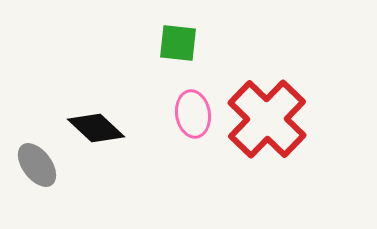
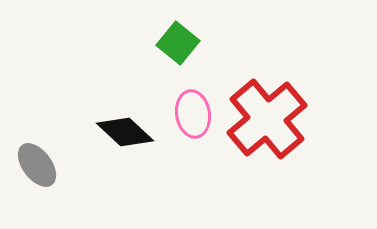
green square: rotated 33 degrees clockwise
red cross: rotated 6 degrees clockwise
black diamond: moved 29 px right, 4 px down
